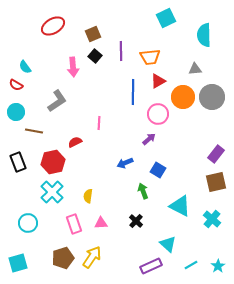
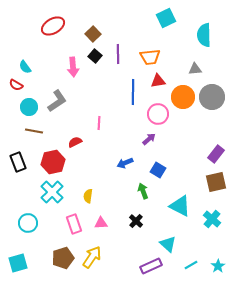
brown square at (93, 34): rotated 21 degrees counterclockwise
purple line at (121, 51): moved 3 px left, 3 px down
red triangle at (158, 81): rotated 21 degrees clockwise
cyan circle at (16, 112): moved 13 px right, 5 px up
